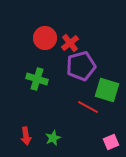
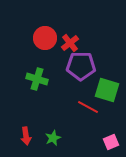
purple pentagon: rotated 16 degrees clockwise
